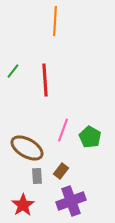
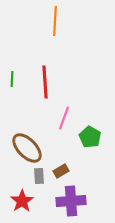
green line: moved 1 px left, 8 px down; rotated 35 degrees counterclockwise
red line: moved 2 px down
pink line: moved 1 px right, 12 px up
brown ellipse: rotated 16 degrees clockwise
brown rectangle: rotated 21 degrees clockwise
gray rectangle: moved 2 px right
purple cross: rotated 16 degrees clockwise
red star: moved 1 px left, 4 px up
